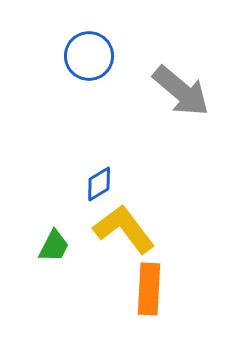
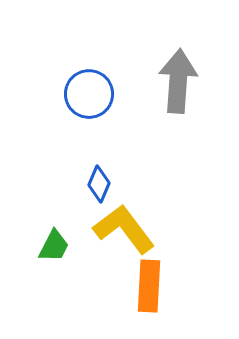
blue circle: moved 38 px down
gray arrow: moved 3 px left, 10 px up; rotated 126 degrees counterclockwise
blue diamond: rotated 36 degrees counterclockwise
orange rectangle: moved 3 px up
